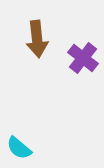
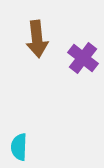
cyan semicircle: moved 1 px up; rotated 52 degrees clockwise
